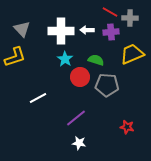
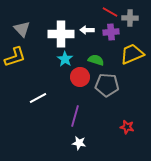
white cross: moved 3 px down
purple line: moved 1 px left, 2 px up; rotated 35 degrees counterclockwise
